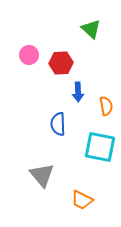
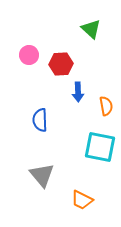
red hexagon: moved 1 px down
blue semicircle: moved 18 px left, 4 px up
